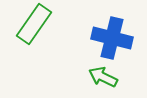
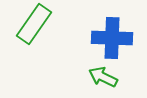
blue cross: rotated 12 degrees counterclockwise
